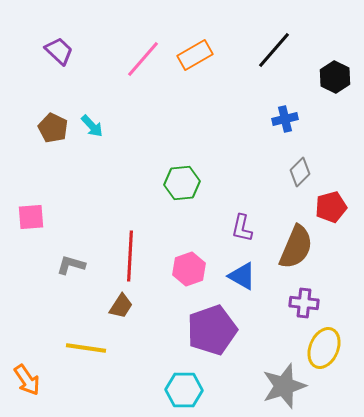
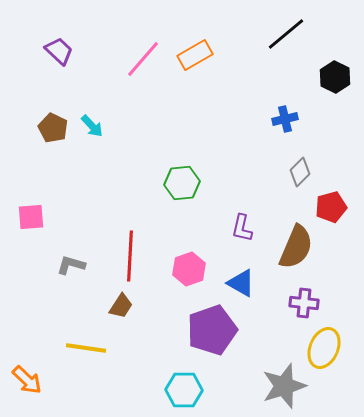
black line: moved 12 px right, 16 px up; rotated 9 degrees clockwise
blue triangle: moved 1 px left, 7 px down
orange arrow: rotated 12 degrees counterclockwise
